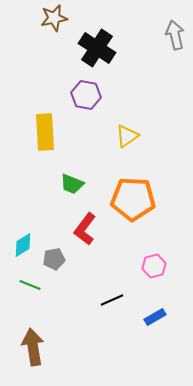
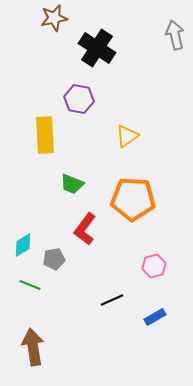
purple hexagon: moved 7 px left, 4 px down
yellow rectangle: moved 3 px down
